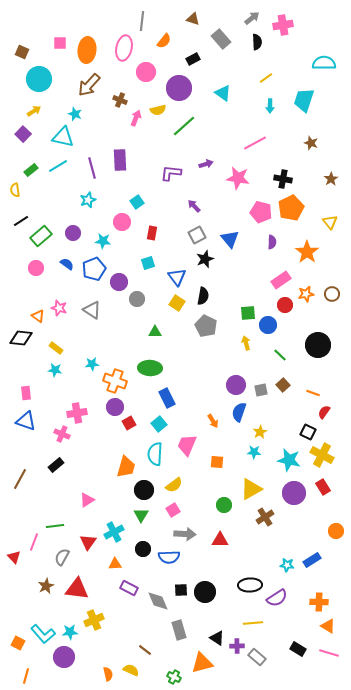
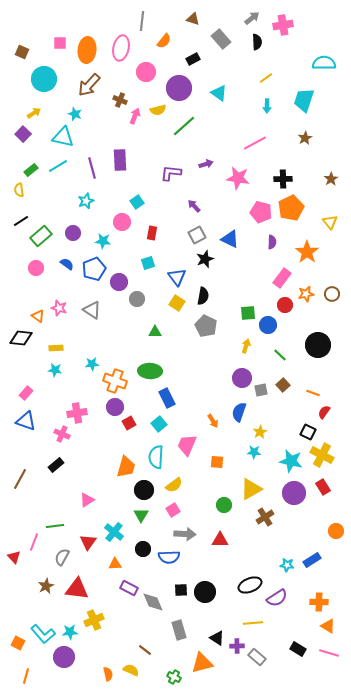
pink ellipse at (124, 48): moved 3 px left
cyan circle at (39, 79): moved 5 px right
cyan triangle at (223, 93): moved 4 px left
cyan arrow at (270, 106): moved 3 px left
yellow arrow at (34, 111): moved 2 px down
pink arrow at (136, 118): moved 1 px left, 2 px up
brown star at (311, 143): moved 6 px left, 5 px up; rotated 24 degrees clockwise
black cross at (283, 179): rotated 12 degrees counterclockwise
yellow semicircle at (15, 190): moved 4 px right
cyan star at (88, 200): moved 2 px left, 1 px down
blue triangle at (230, 239): rotated 24 degrees counterclockwise
pink rectangle at (281, 280): moved 1 px right, 2 px up; rotated 18 degrees counterclockwise
yellow arrow at (246, 343): moved 3 px down; rotated 32 degrees clockwise
yellow rectangle at (56, 348): rotated 40 degrees counterclockwise
green ellipse at (150, 368): moved 3 px down
purple circle at (236, 385): moved 6 px right, 7 px up
pink rectangle at (26, 393): rotated 48 degrees clockwise
cyan semicircle at (155, 454): moved 1 px right, 3 px down
cyan star at (289, 460): moved 2 px right, 1 px down
cyan cross at (114, 532): rotated 24 degrees counterclockwise
black ellipse at (250, 585): rotated 20 degrees counterclockwise
gray diamond at (158, 601): moved 5 px left, 1 px down
